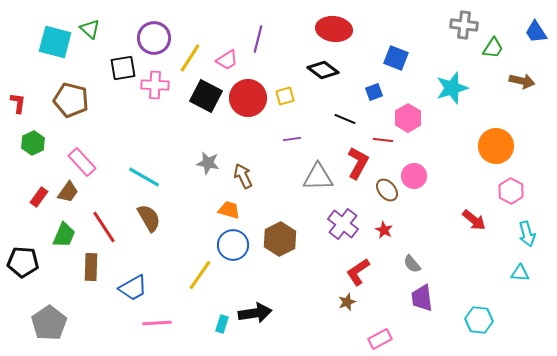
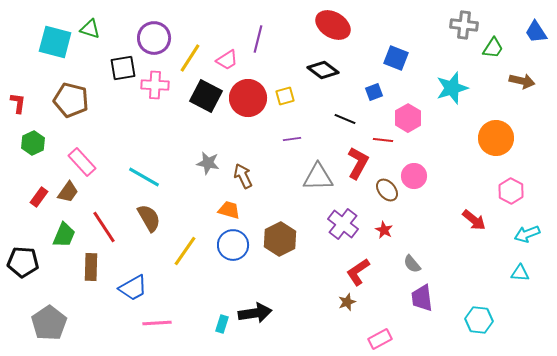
green triangle at (90, 29): rotated 25 degrees counterclockwise
red ellipse at (334, 29): moved 1 px left, 4 px up; rotated 24 degrees clockwise
orange circle at (496, 146): moved 8 px up
cyan arrow at (527, 234): rotated 85 degrees clockwise
yellow line at (200, 275): moved 15 px left, 24 px up
